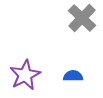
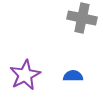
gray cross: rotated 32 degrees counterclockwise
